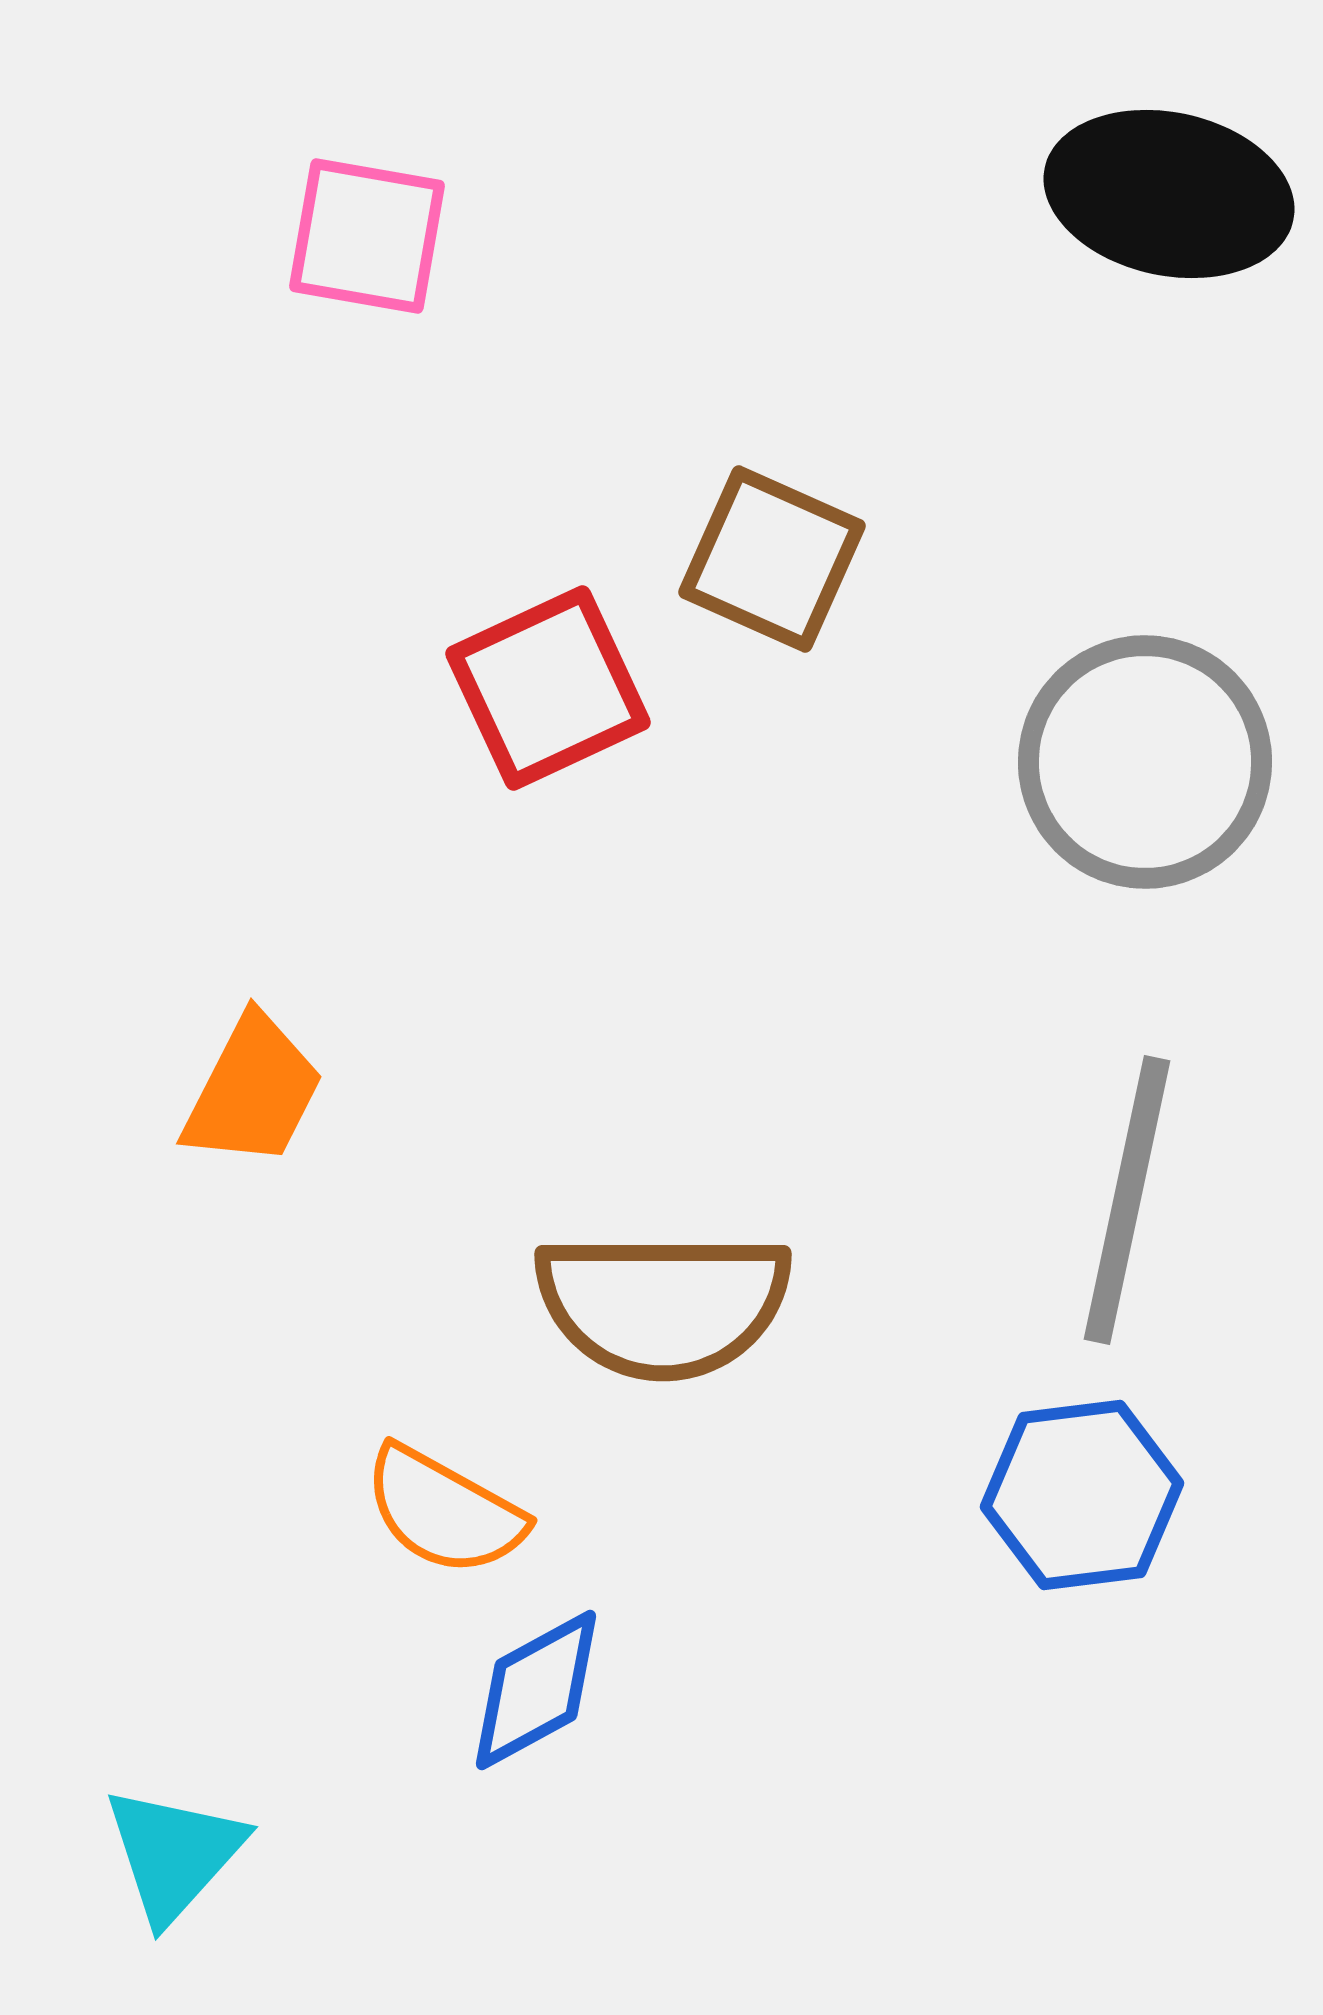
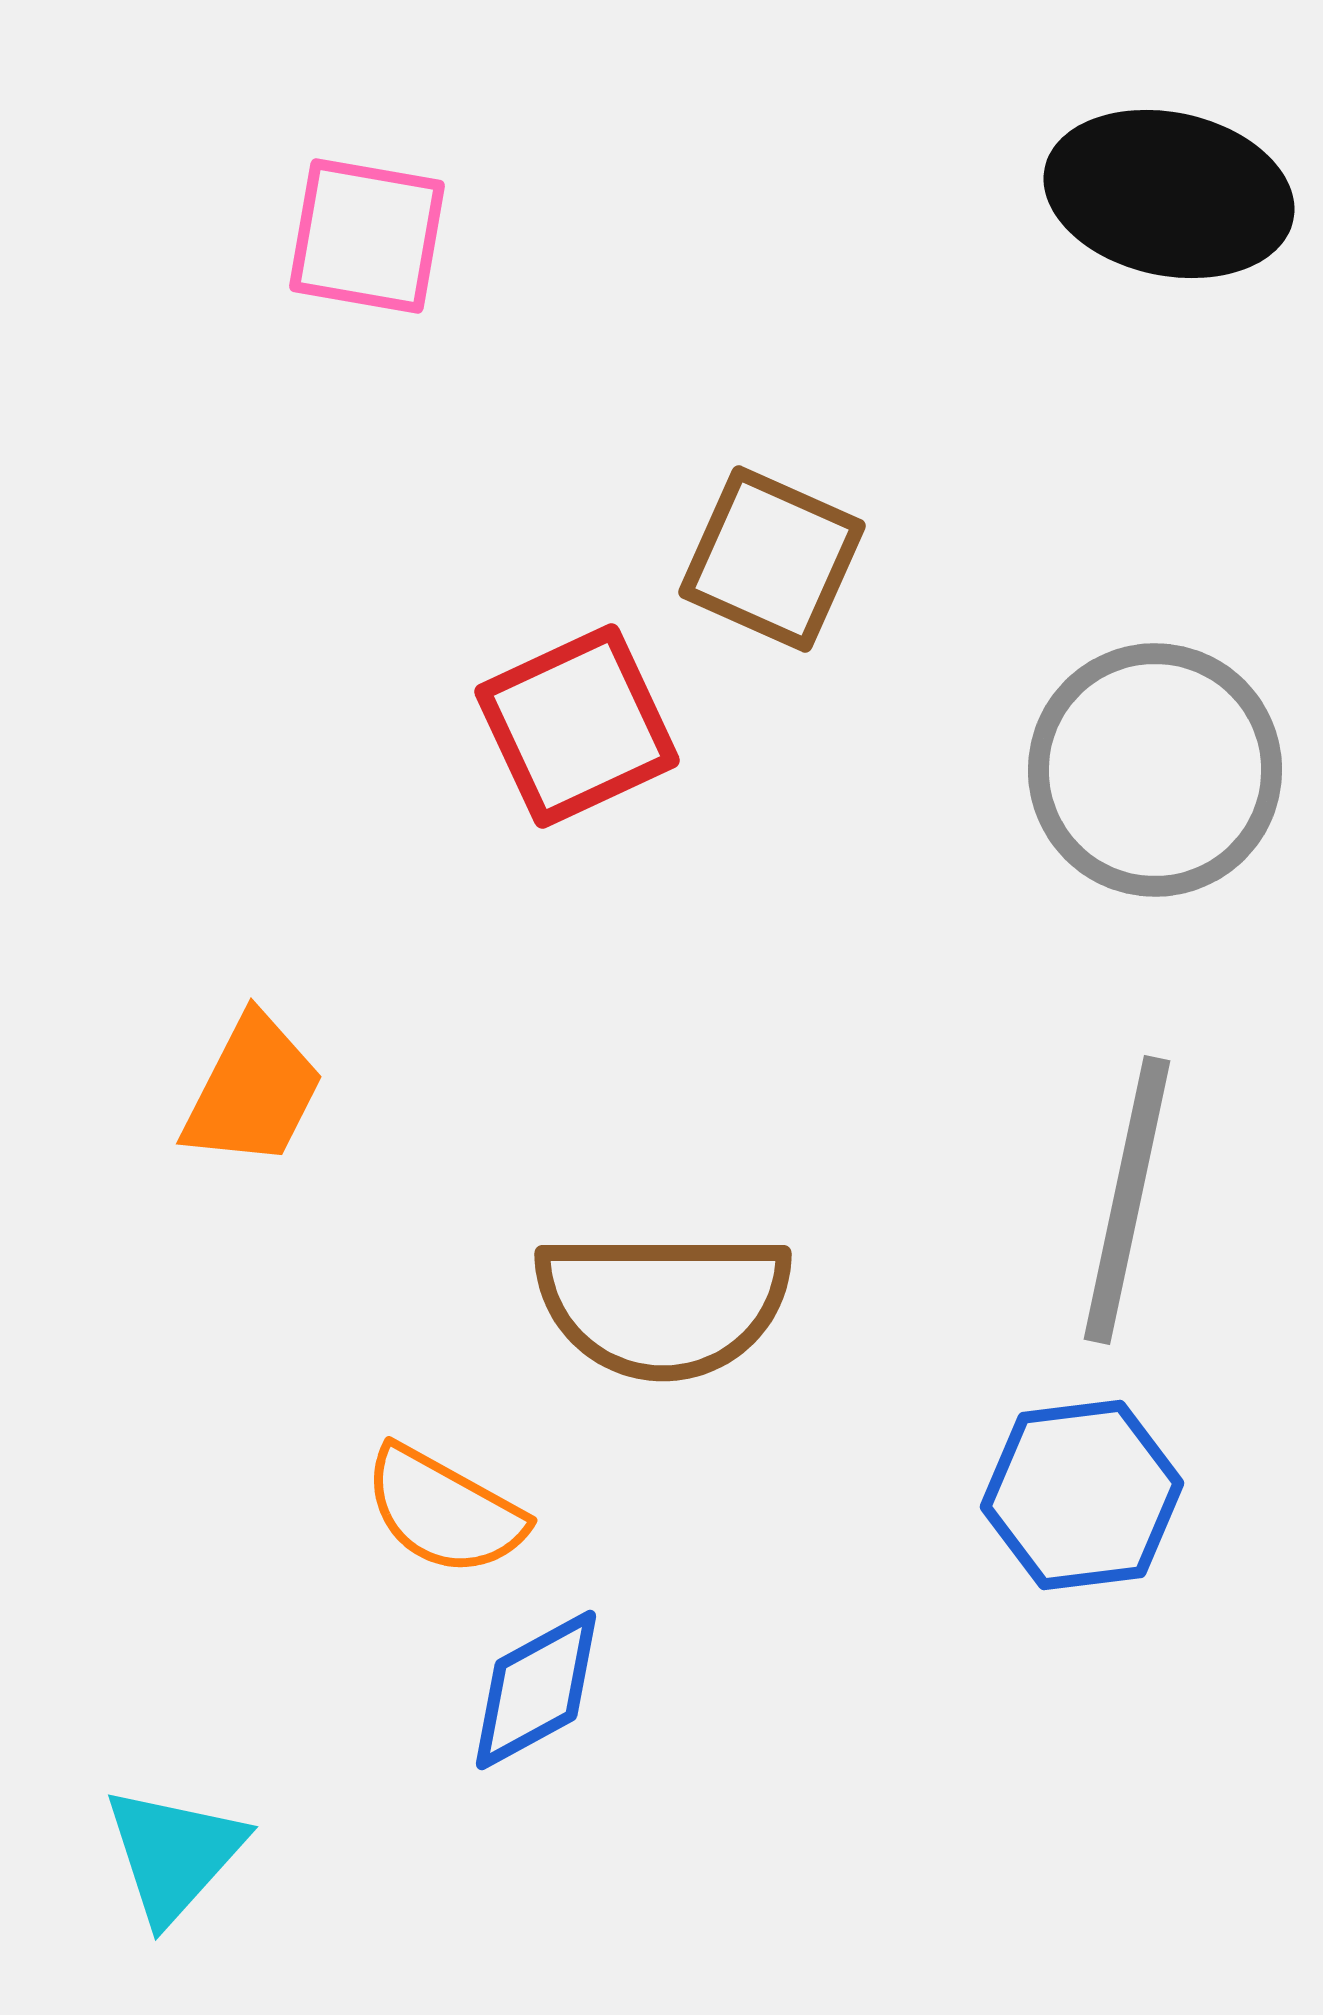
red square: moved 29 px right, 38 px down
gray circle: moved 10 px right, 8 px down
